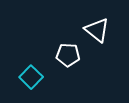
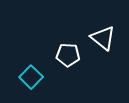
white triangle: moved 6 px right, 8 px down
